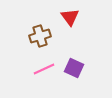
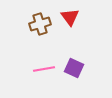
brown cross: moved 12 px up
pink line: rotated 15 degrees clockwise
